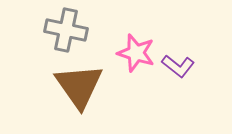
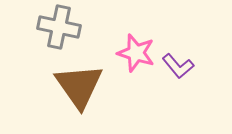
gray cross: moved 7 px left, 3 px up
purple L-shape: rotated 12 degrees clockwise
